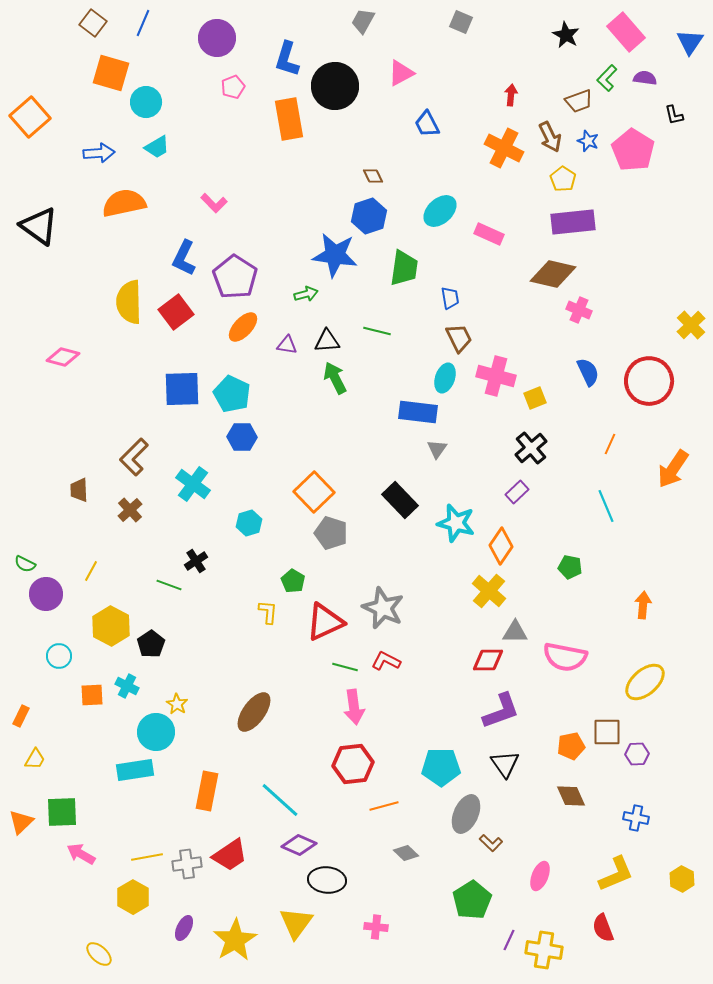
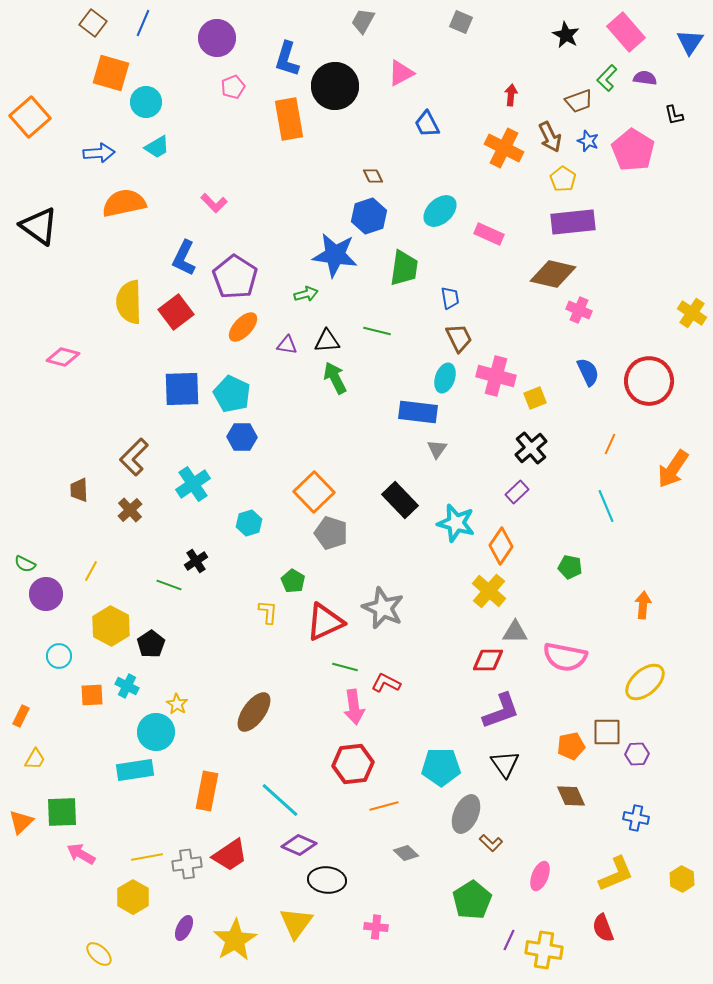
yellow cross at (691, 325): moved 1 px right, 12 px up; rotated 12 degrees counterclockwise
cyan cross at (193, 484): rotated 20 degrees clockwise
red L-shape at (386, 661): moved 22 px down
